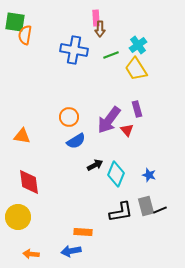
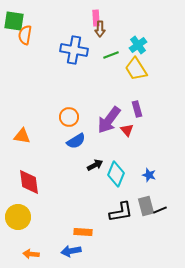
green square: moved 1 px left, 1 px up
